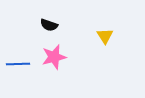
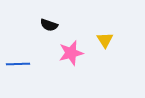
yellow triangle: moved 4 px down
pink star: moved 17 px right, 4 px up
